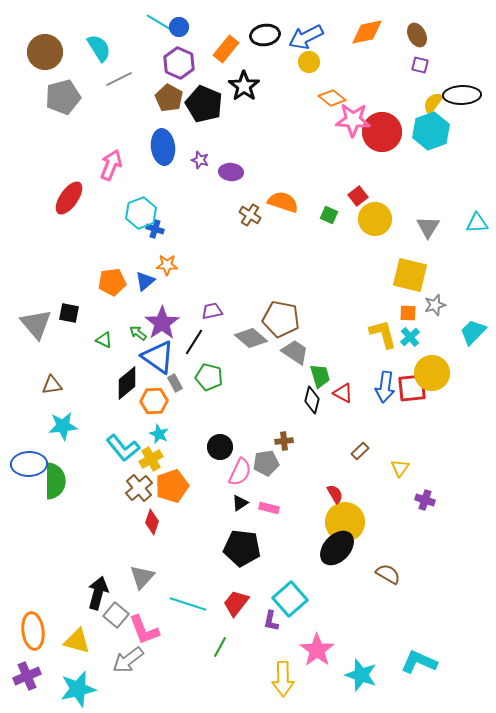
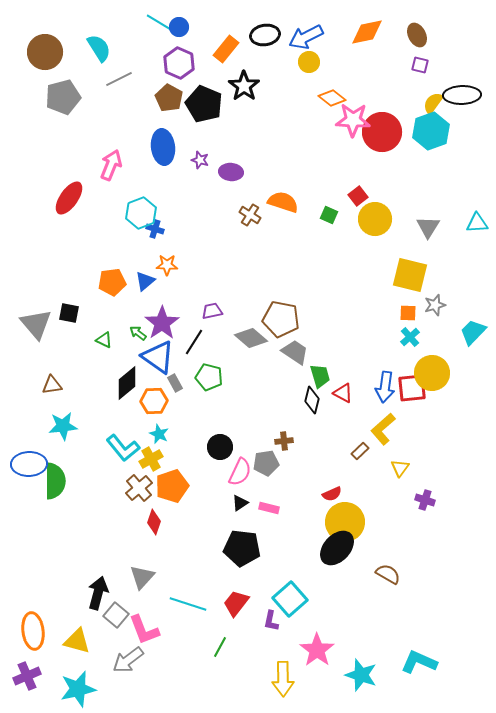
yellow L-shape at (383, 334): moved 95 px down; rotated 116 degrees counterclockwise
red semicircle at (335, 494): moved 3 px left; rotated 96 degrees clockwise
red diamond at (152, 522): moved 2 px right
